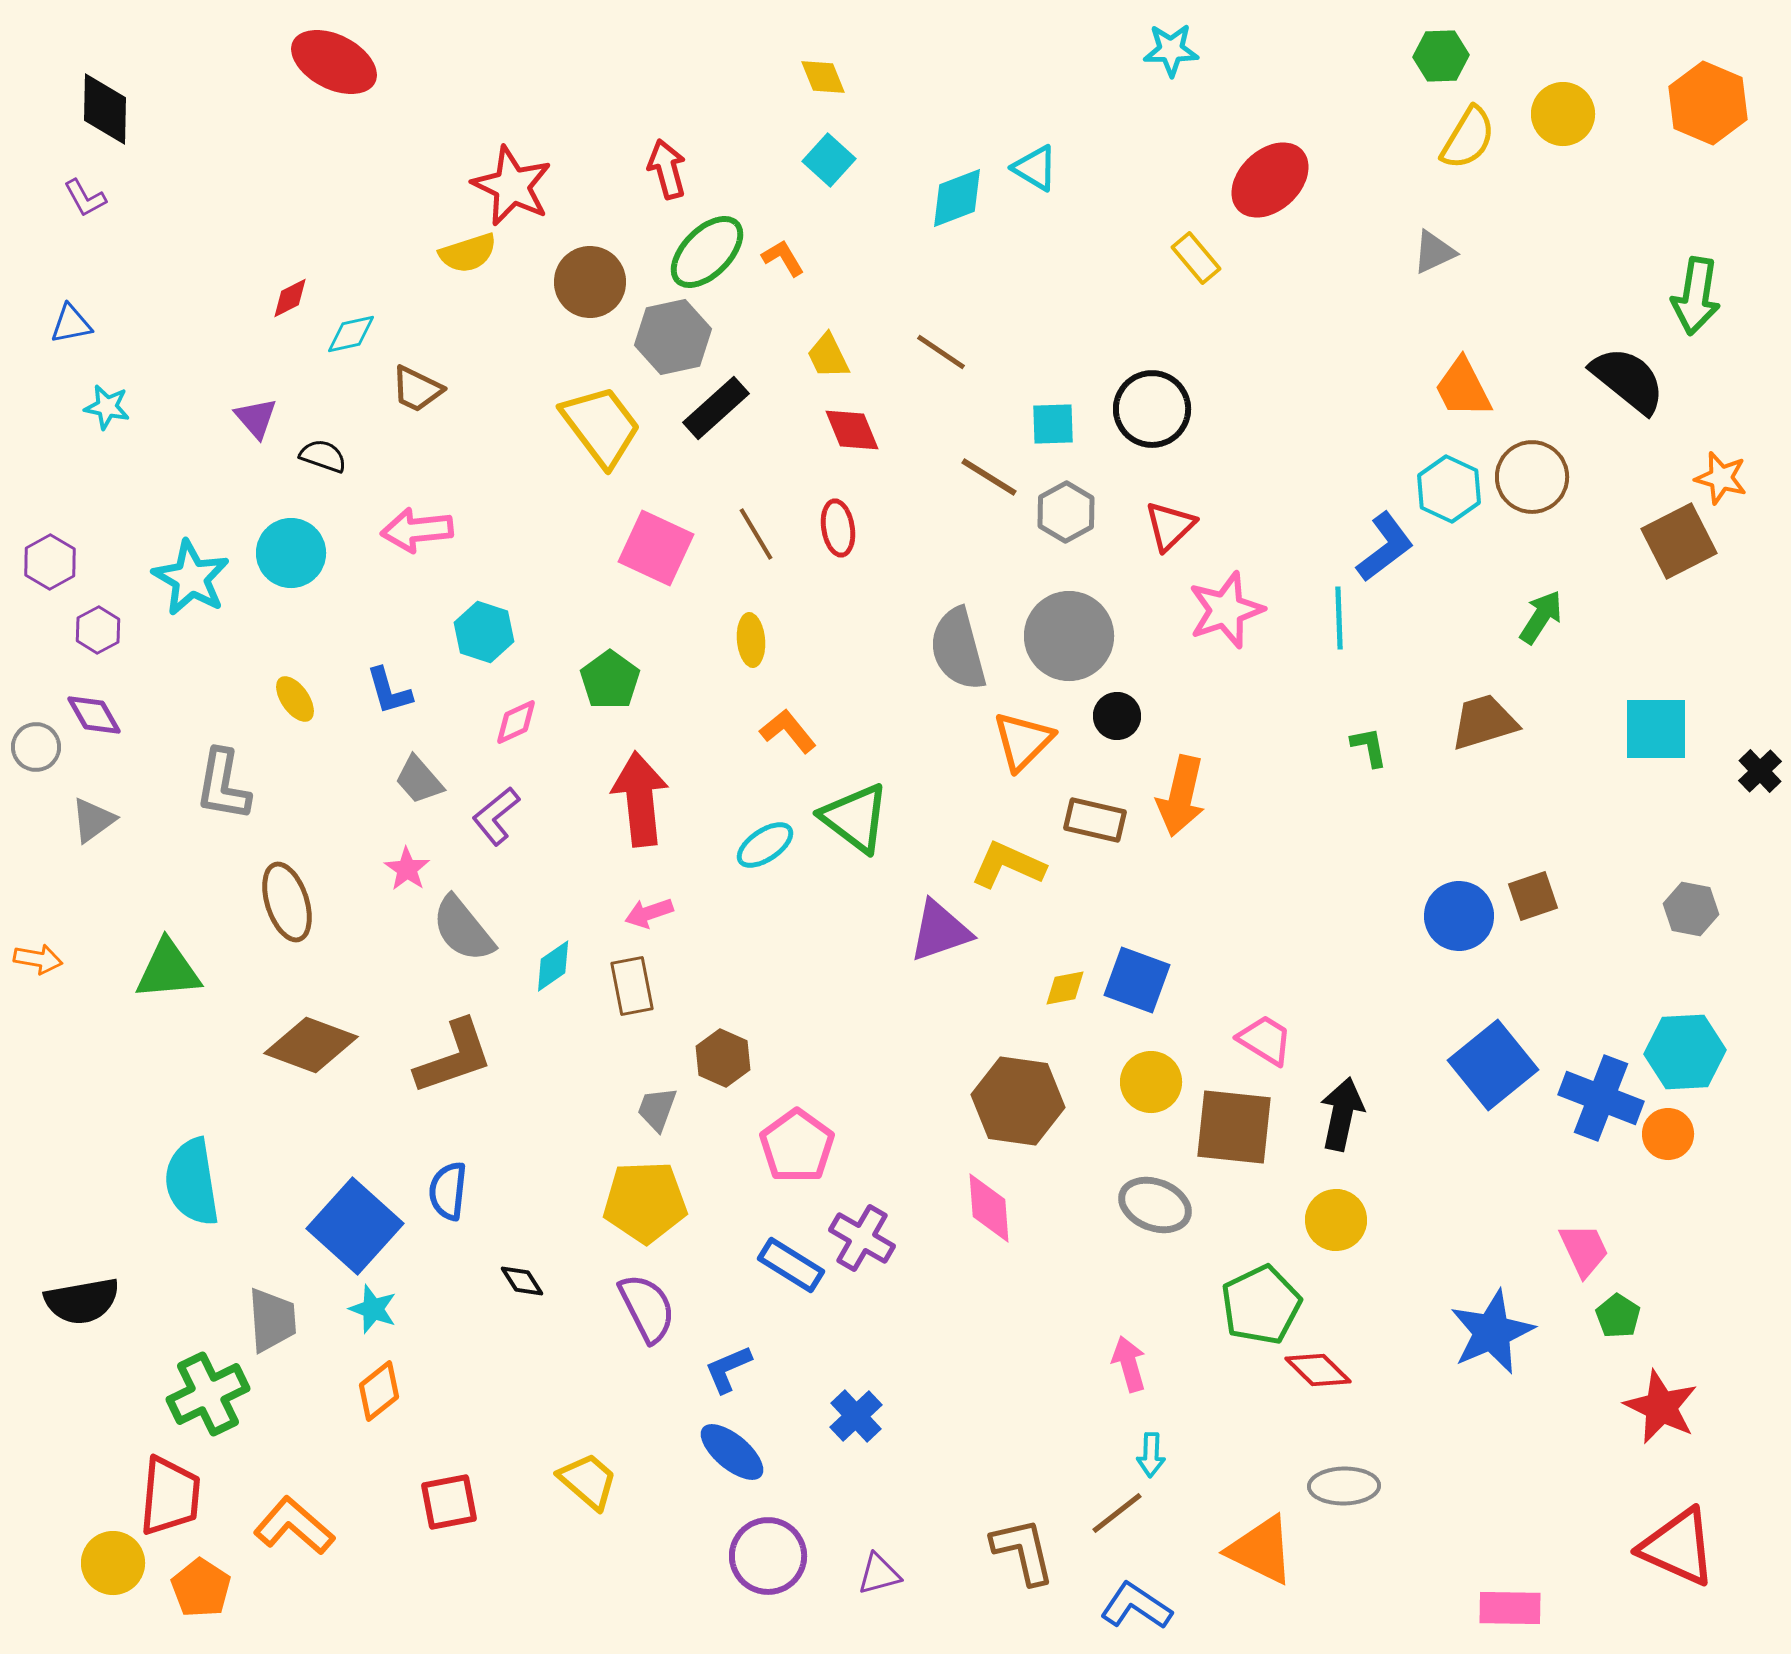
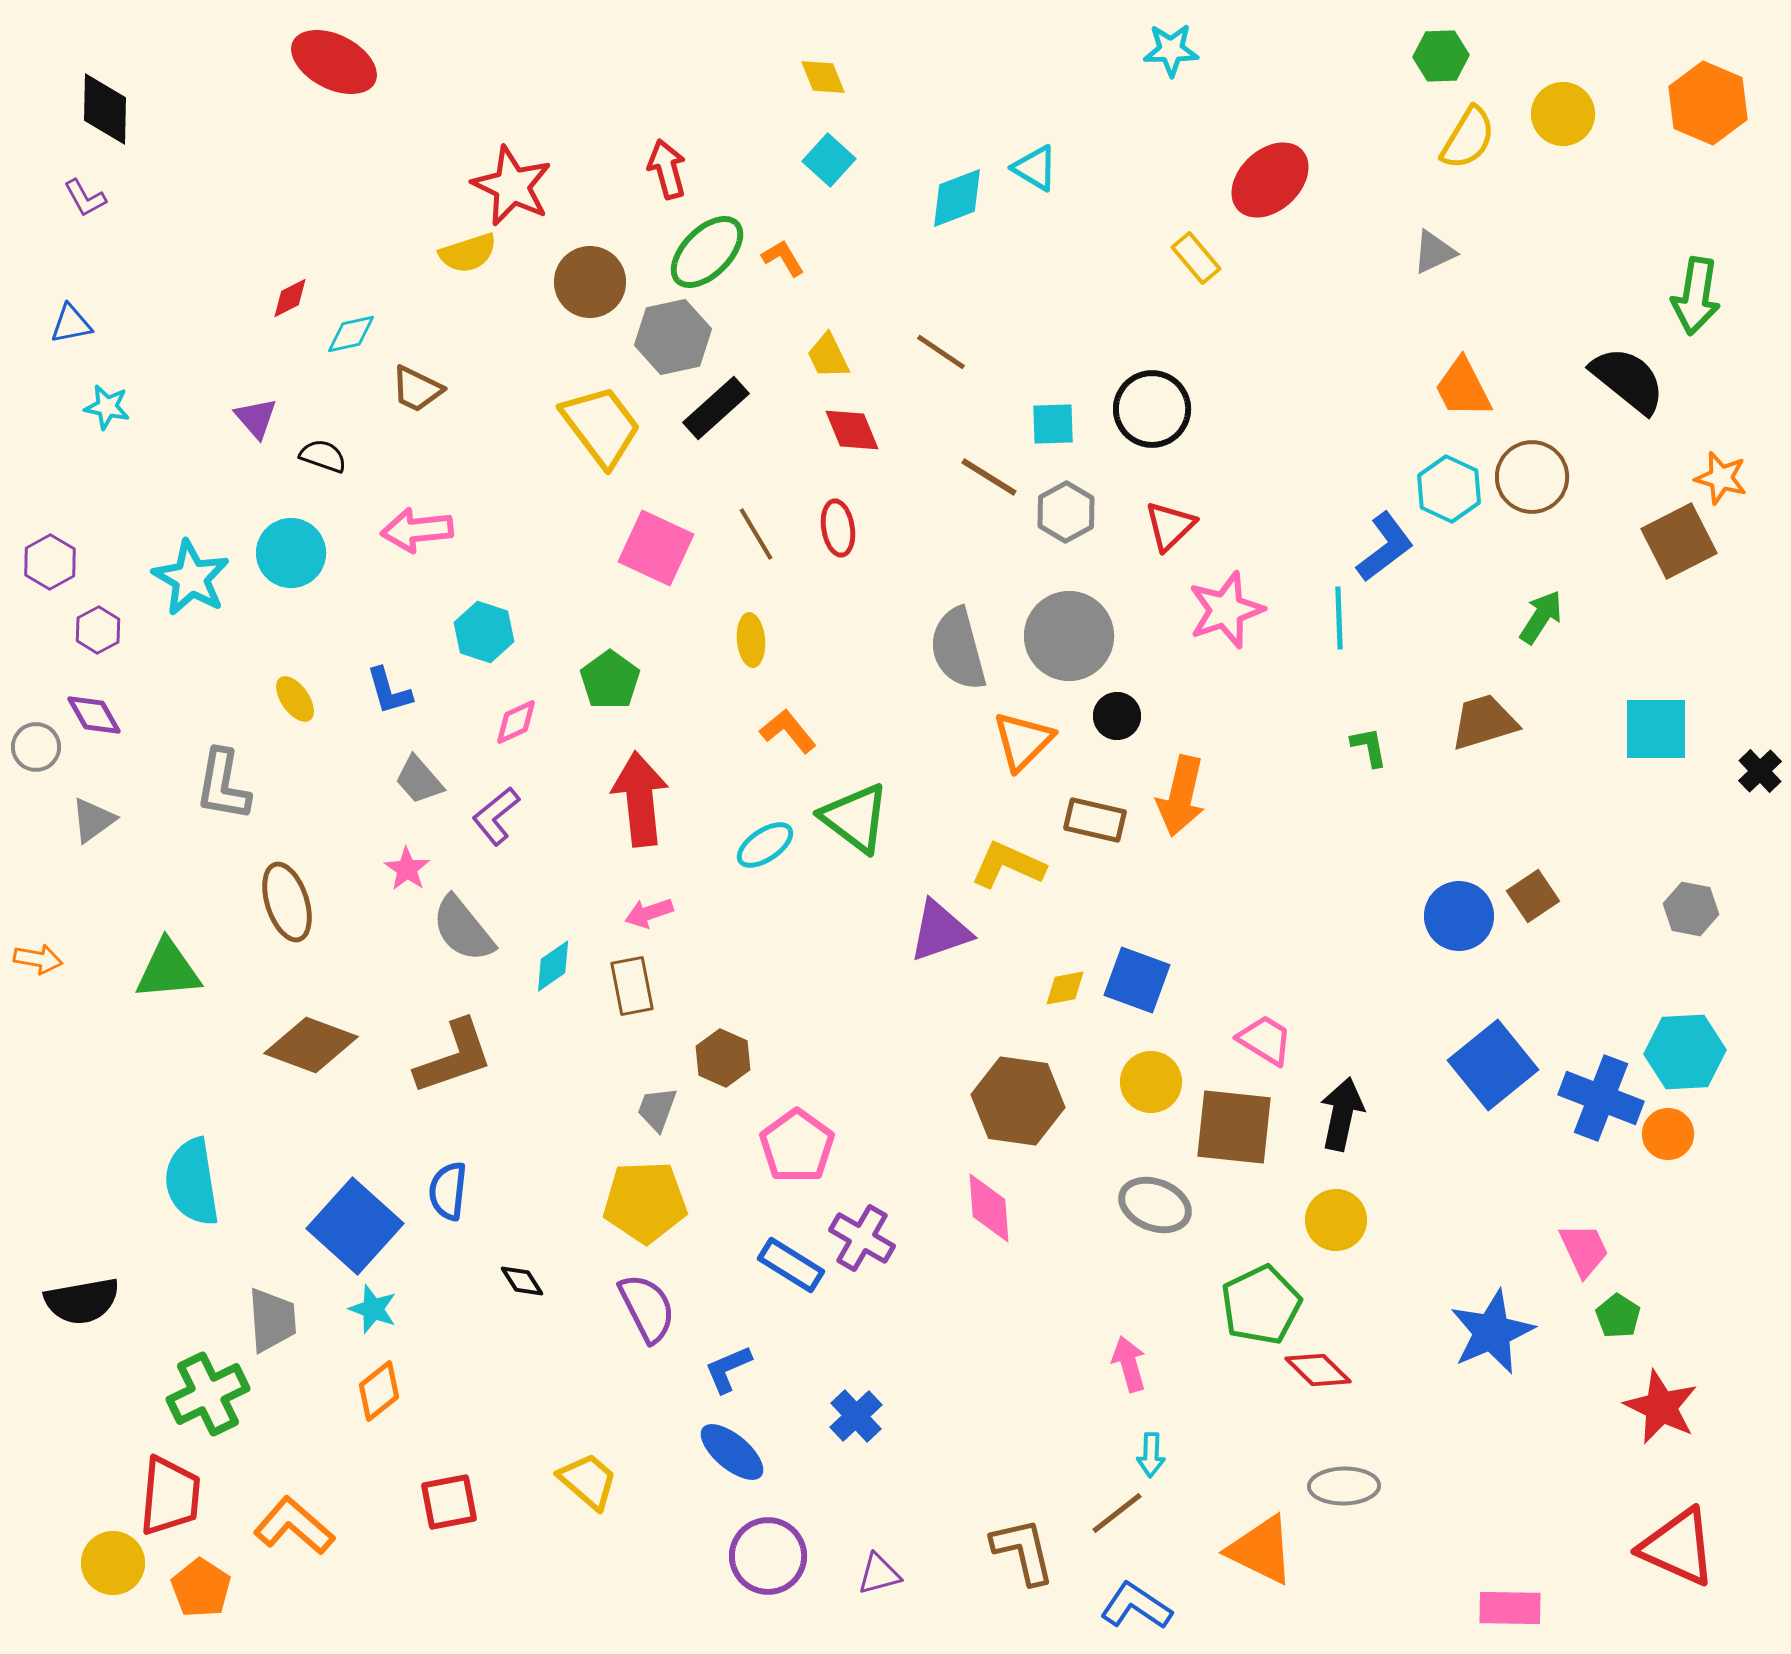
brown square at (1533, 896): rotated 15 degrees counterclockwise
